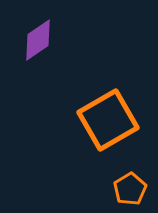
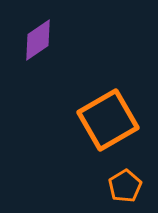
orange pentagon: moved 5 px left, 3 px up
